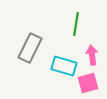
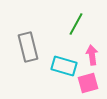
green line: rotated 20 degrees clockwise
gray rectangle: moved 2 px left, 1 px up; rotated 40 degrees counterclockwise
